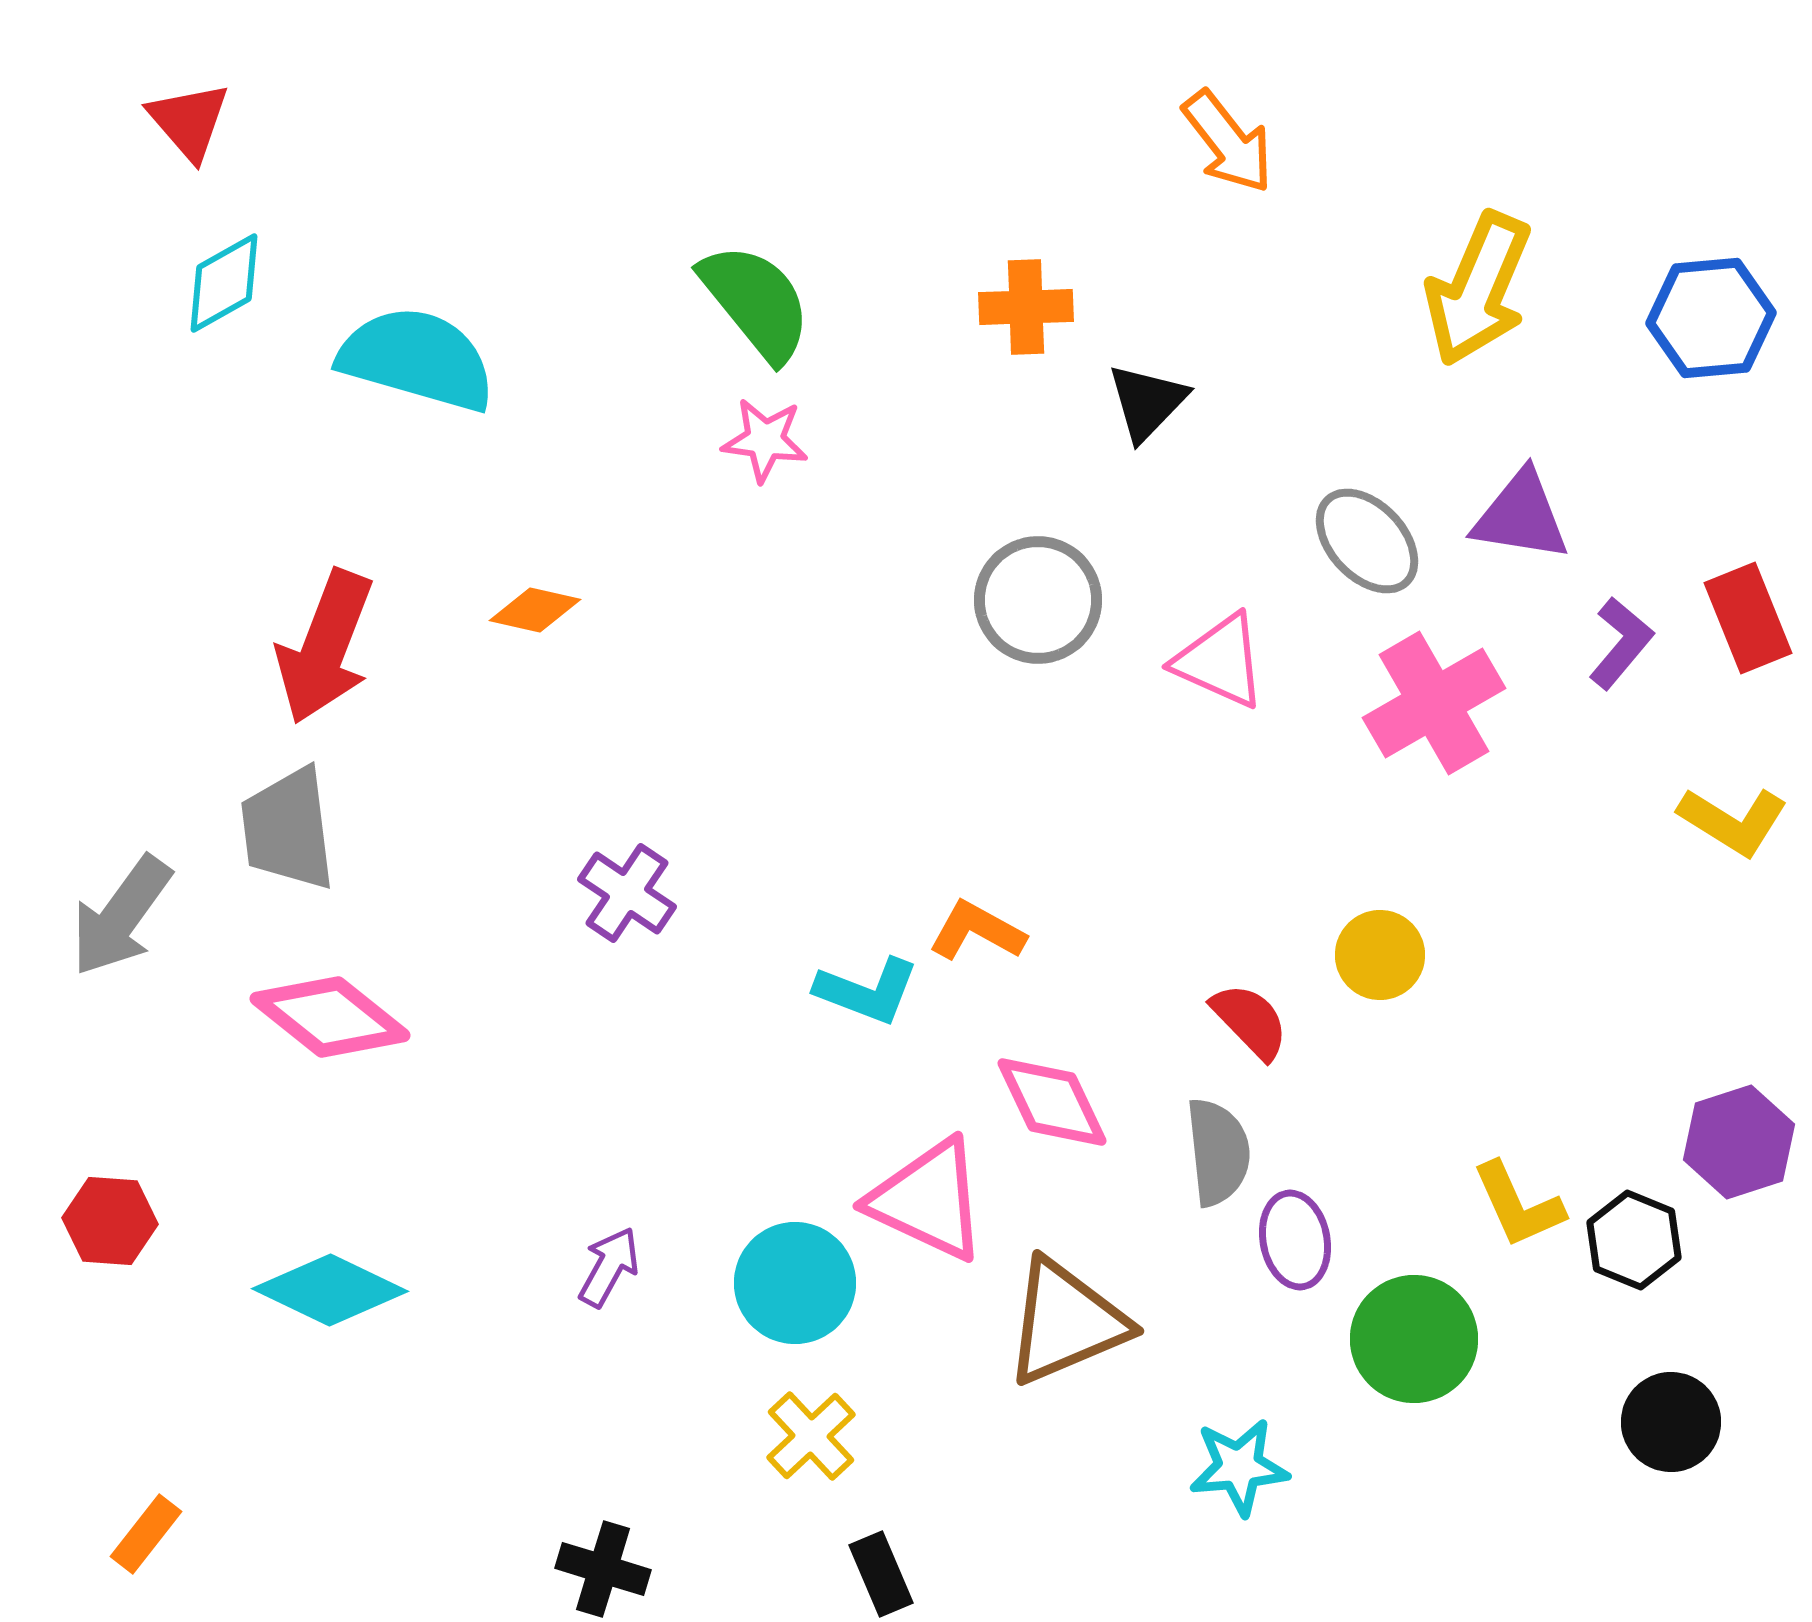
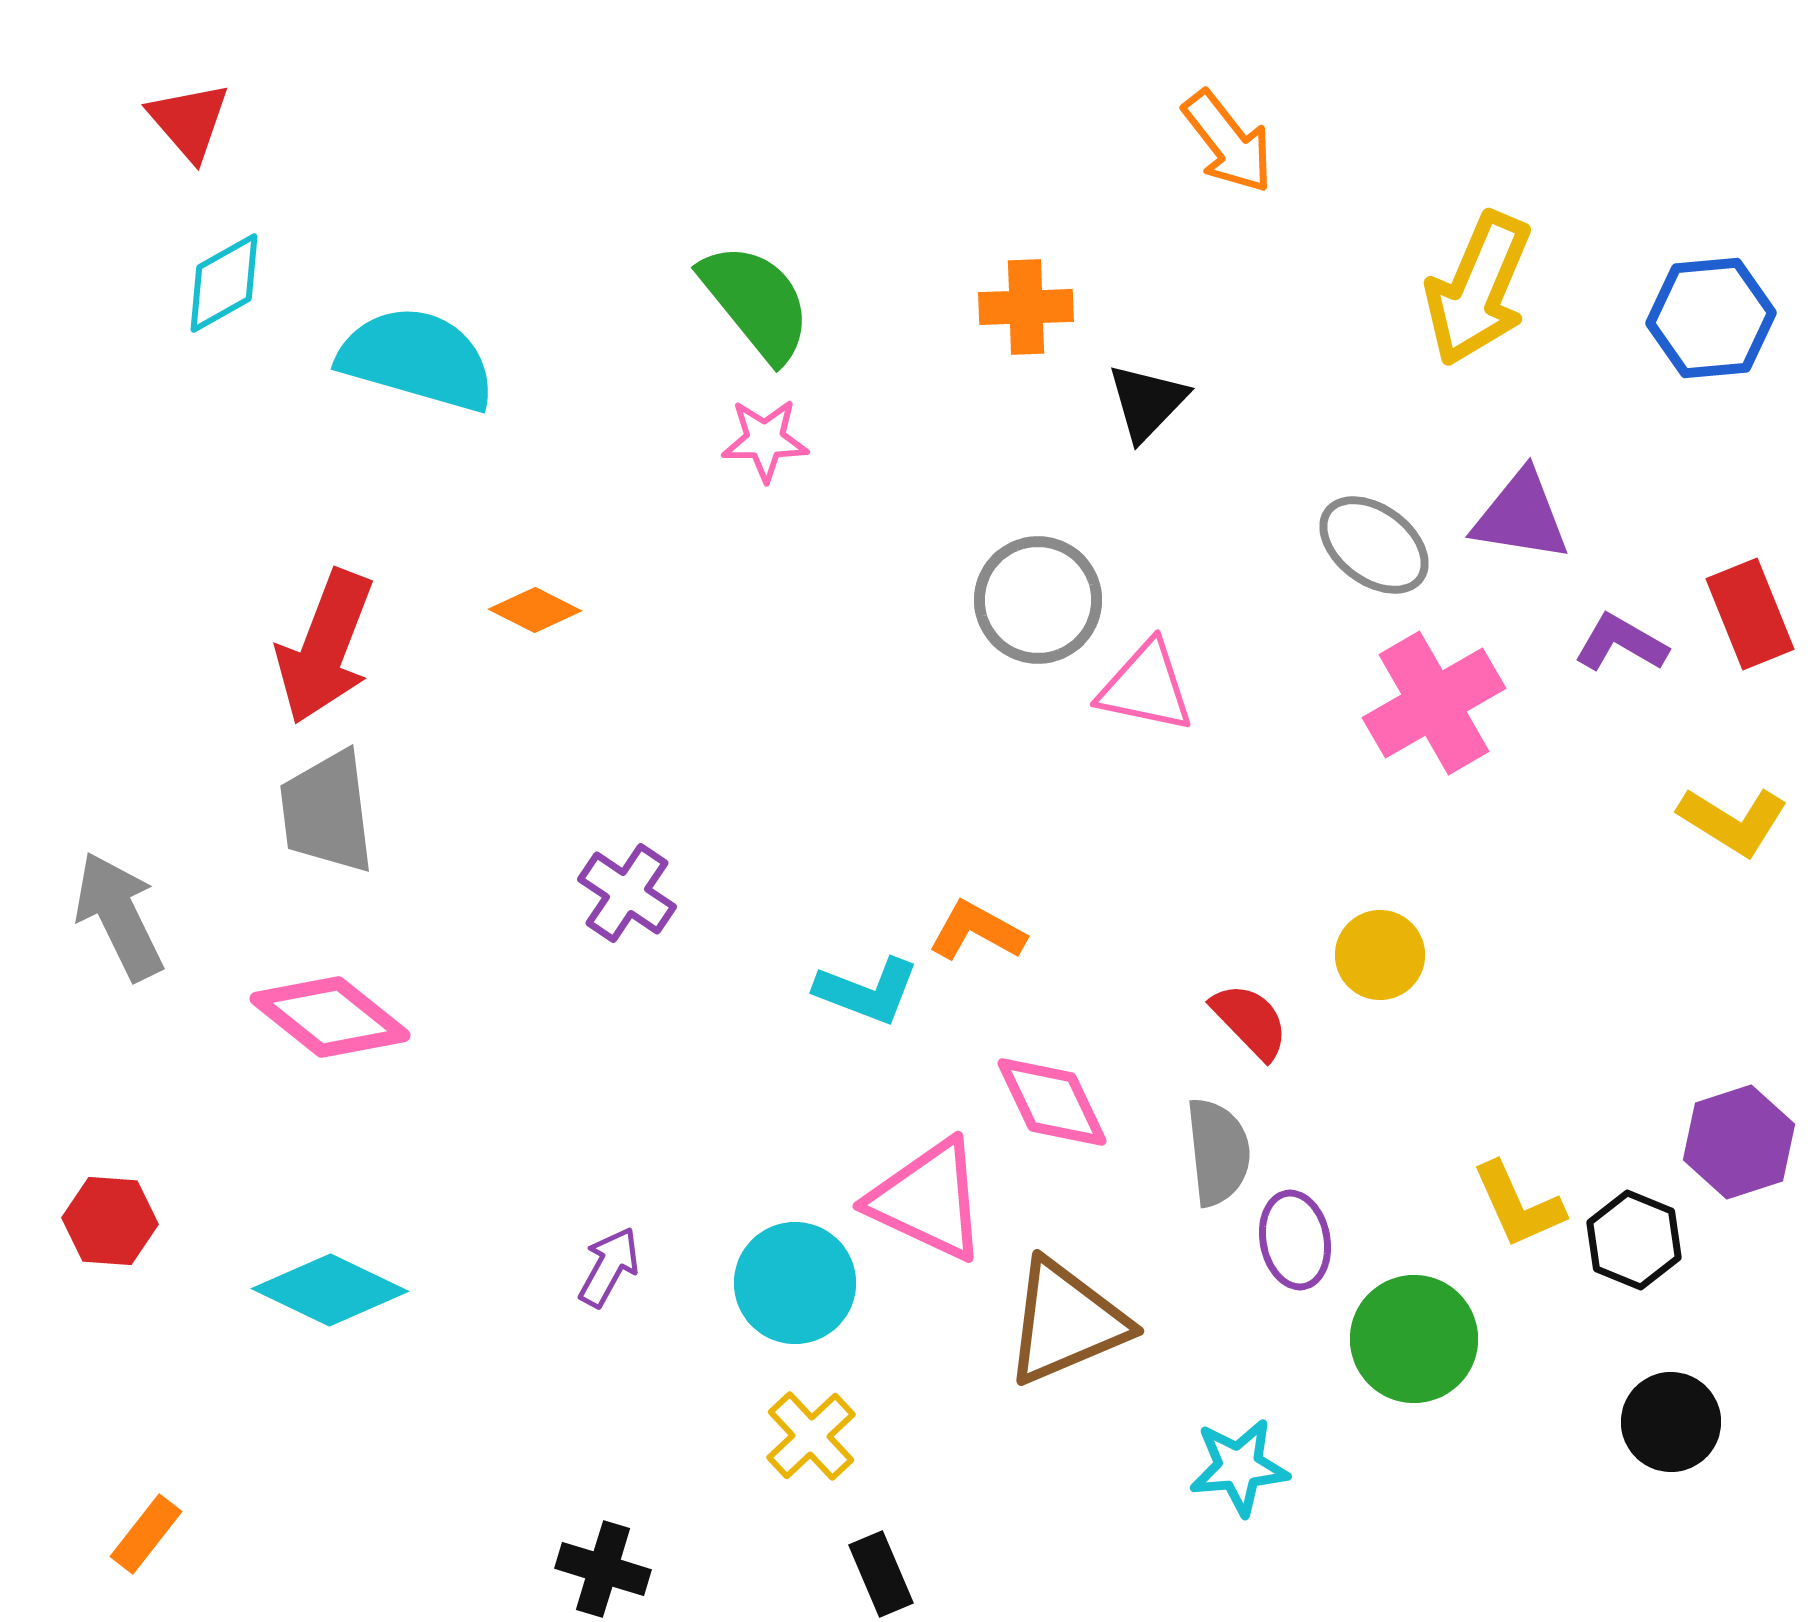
pink star at (765, 440): rotated 8 degrees counterclockwise
gray ellipse at (1367, 541): moved 7 px right, 4 px down; rotated 10 degrees counterclockwise
orange diamond at (535, 610): rotated 14 degrees clockwise
red rectangle at (1748, 618): moved 2 px right, 4 px up
purple L-shape at (1621, 643): rotated 100 degrees counterclockwise
pink triangle at (1220, 661): moved 74 px left, 26 px down; rotated 12 degrees counterclockwise
gray trapezoid at (288, 829): moved 39 px right, 17 px up
gray arrow at (121, 916): moved 2 px left; rotated 118 degrees clockwise
